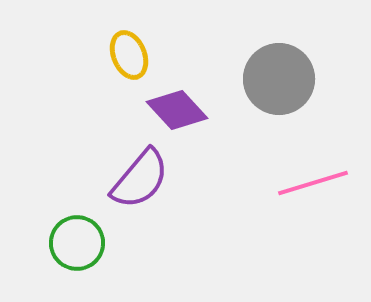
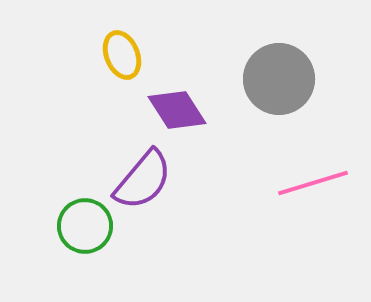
yellow ellipse: moved 7 px left
purple diamond: rotated 10 degrees clockwise
purple semicircle: moved 3 px right, 1 px down
green circle: moved 8 px right, 17 px up
